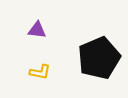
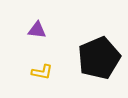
yellow L-shape: moved 2 px right
